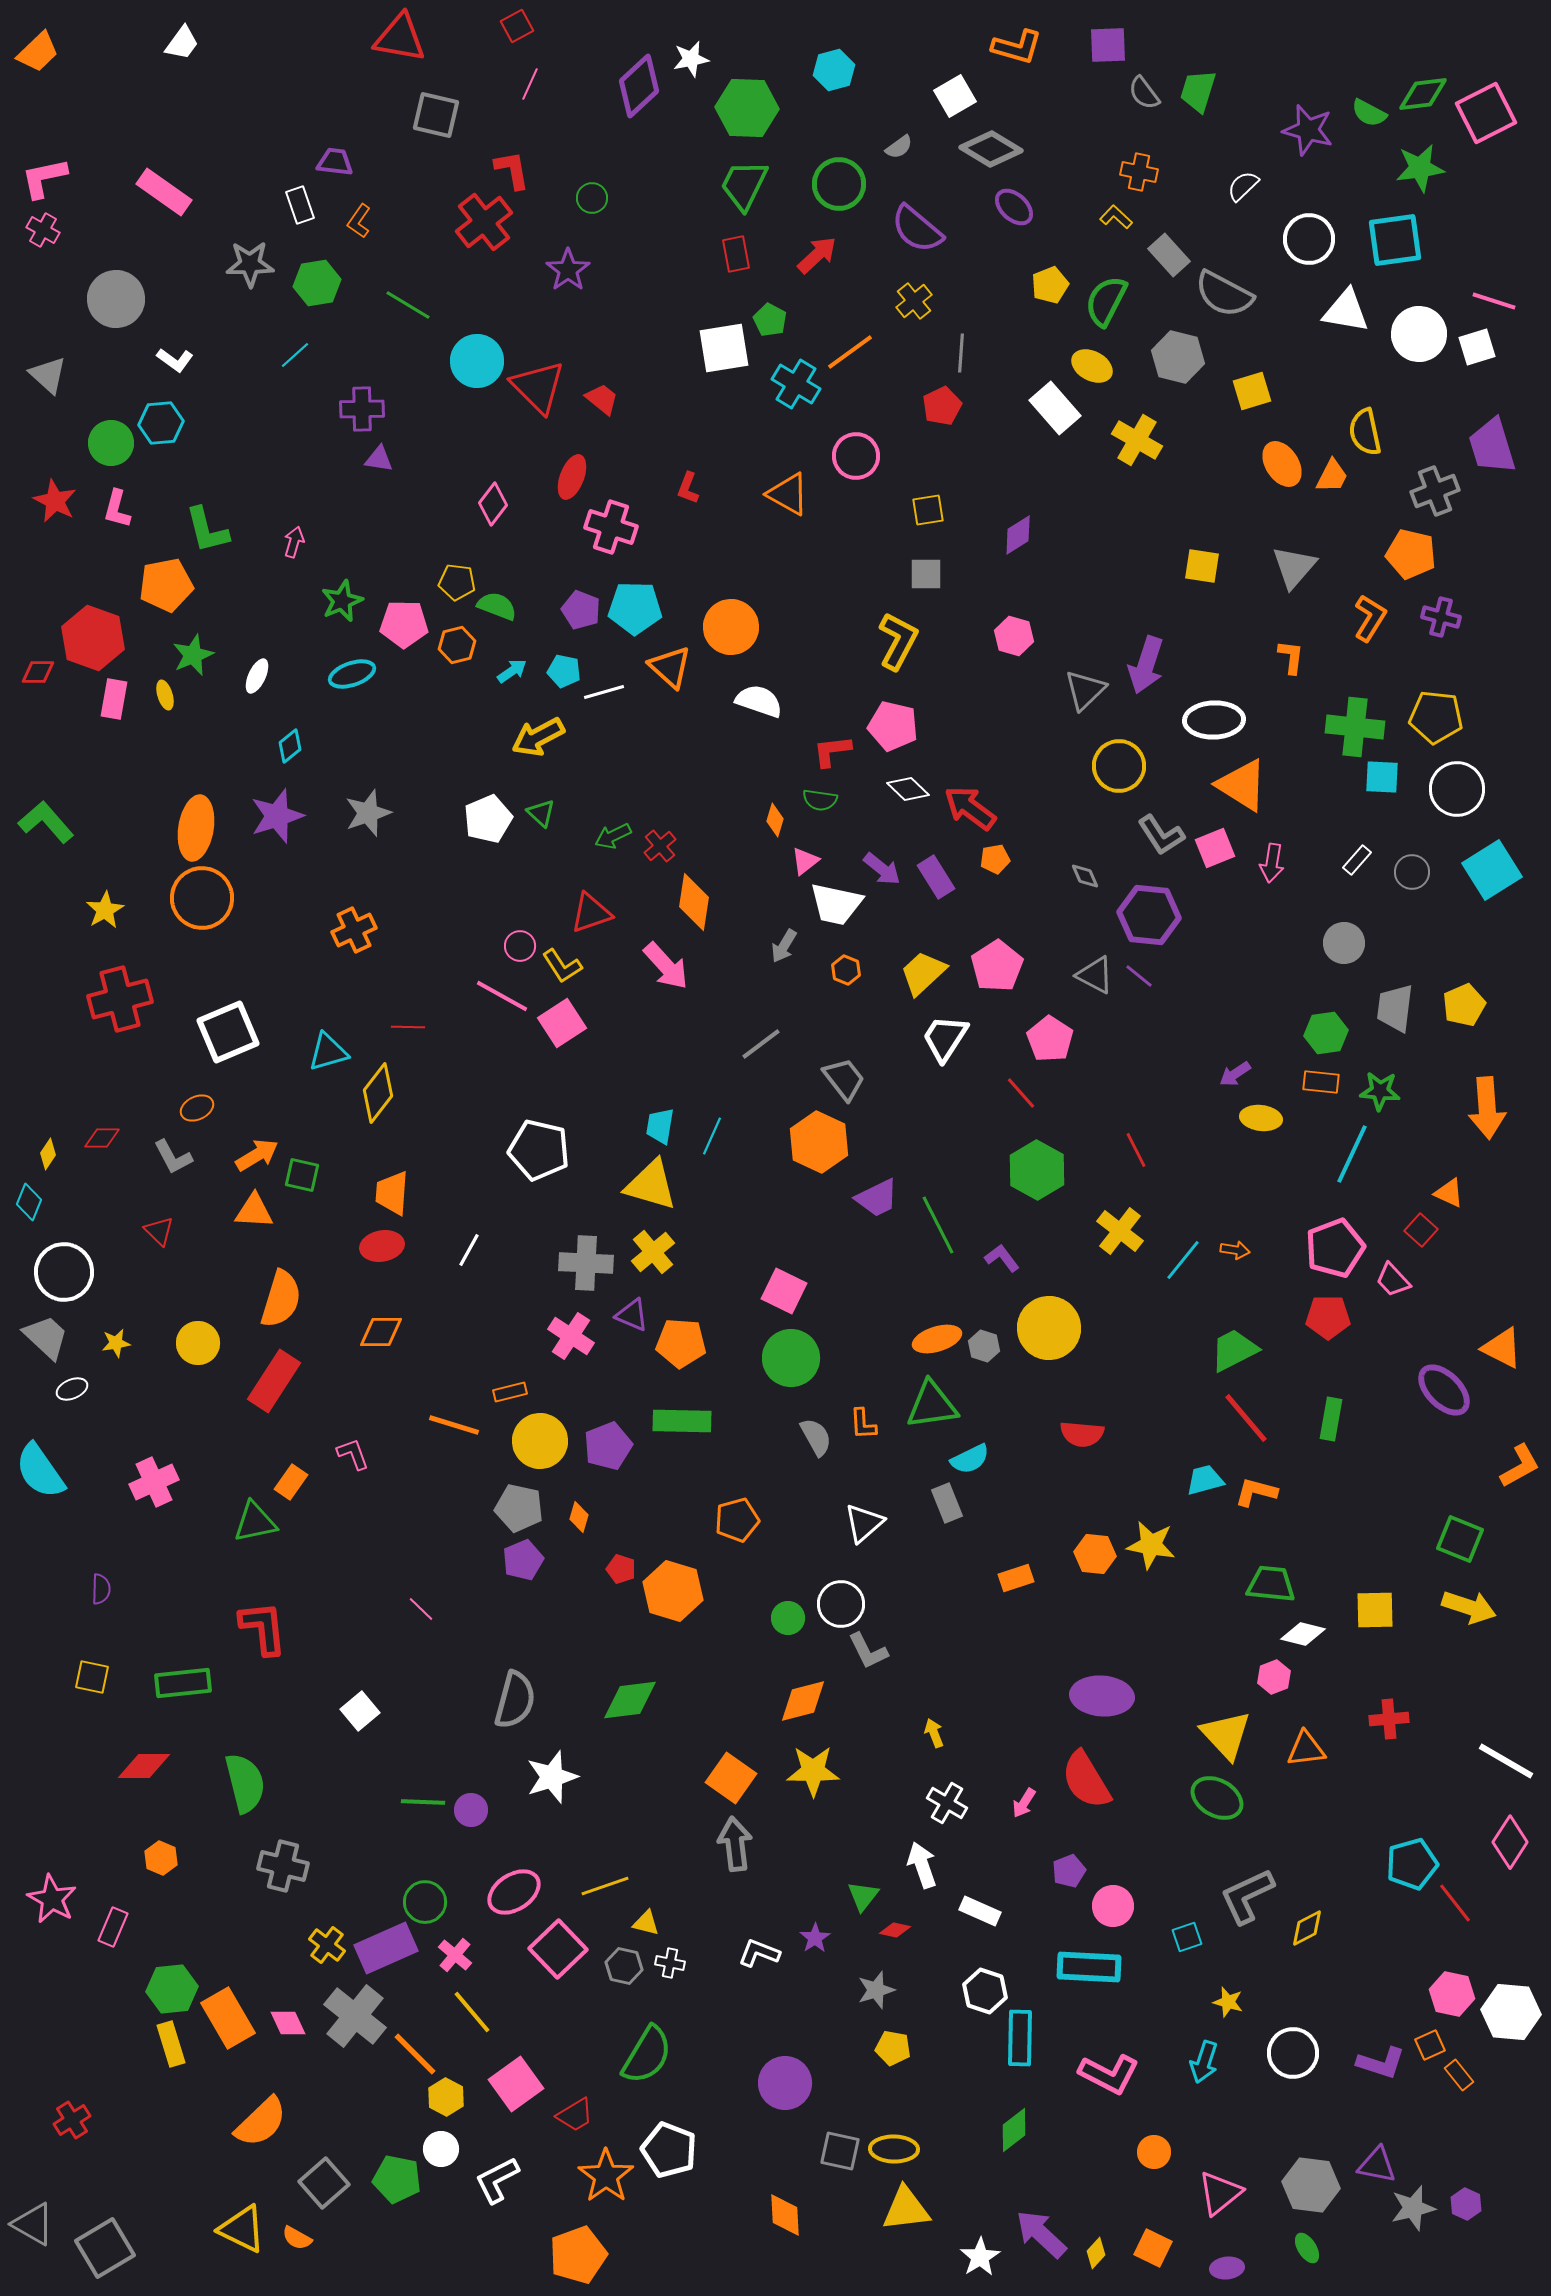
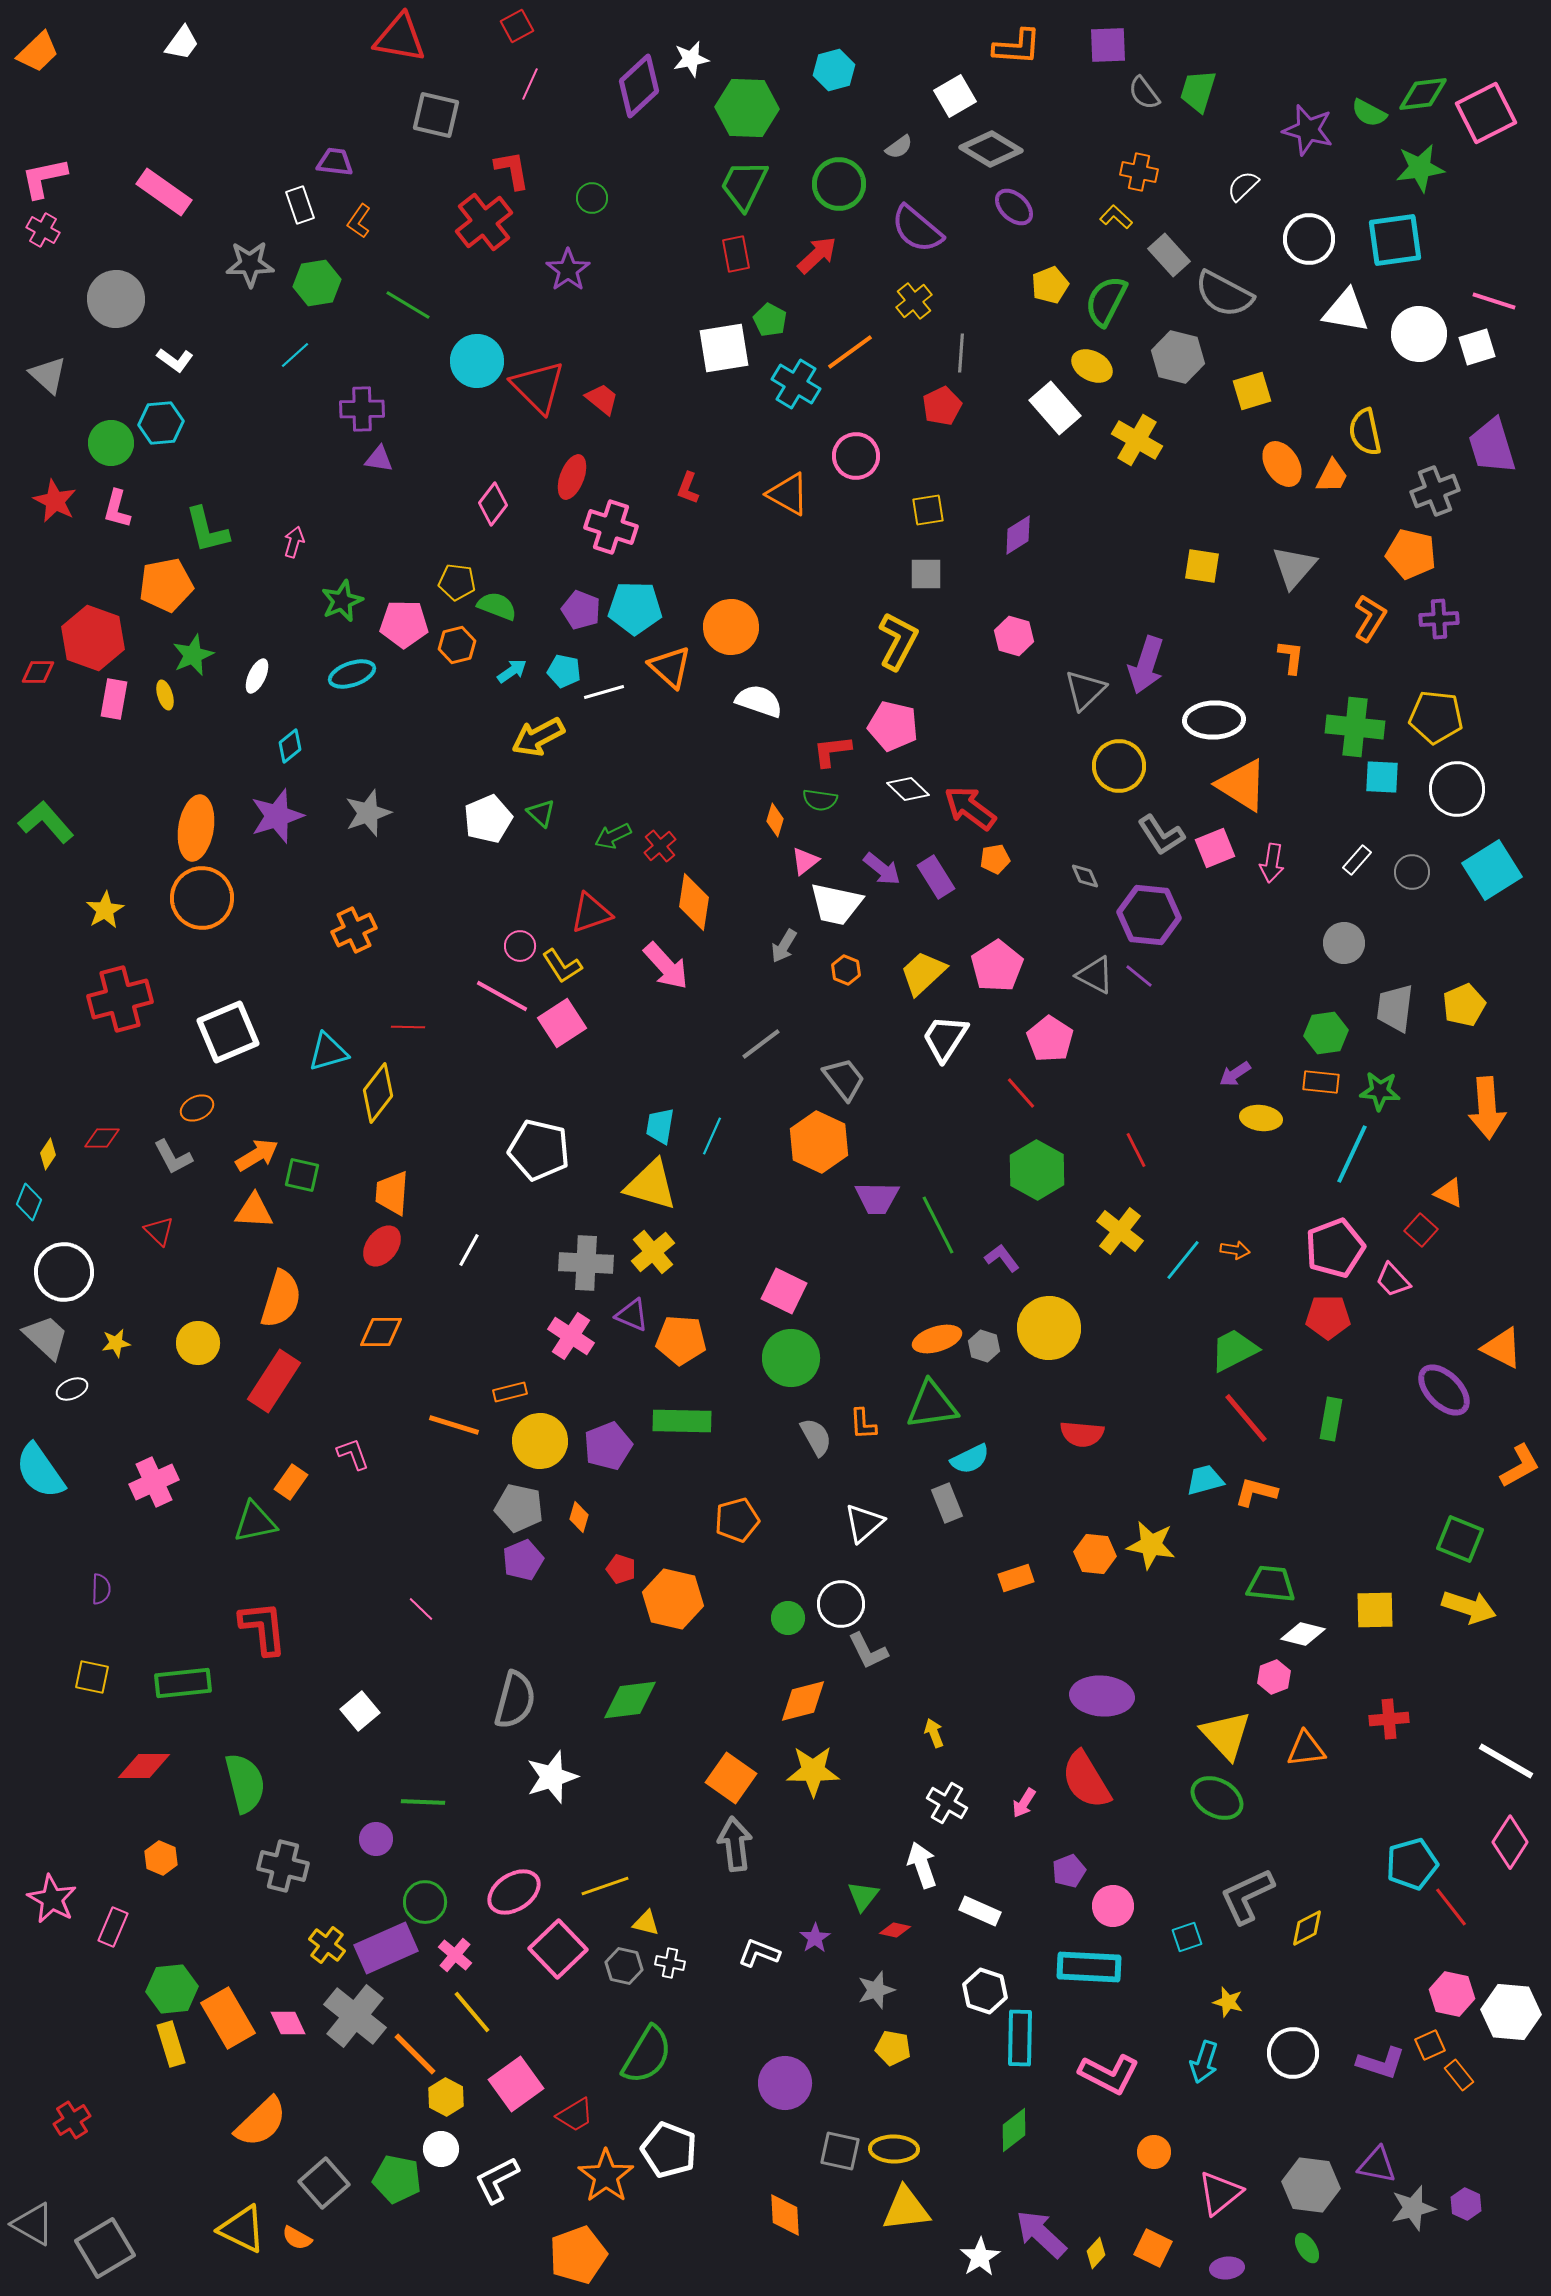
orange L-shape at (1017, 47): rotated 12 degrees counterclockwise
purple cross at (1441, 617): moved 2 px left, 2 px down; rotated 18 degrees counterclockwise
purple trapezoid at (877, 1198): rotated 27 degrees clockwise
red ellipse at (382, 1246): rotated 42 degrees counterclockwise
orange pentagon at (681, 1343): moved 3 px up
orange hexagon at (673, 1591): moved 8 px down; rotated 4 degrees counterclockwise
purple circle at (471, 1810): moved 95 px left, 29 px down
red line at (1455, 1903): moved 4 px left, 4 px down
